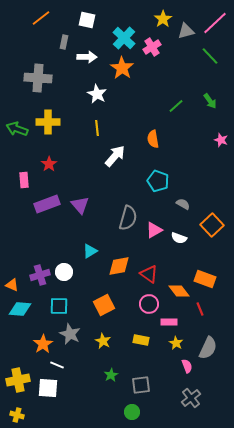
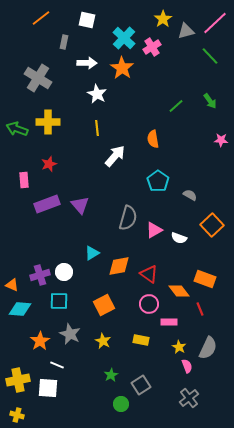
white arrow at (87, 57): moved 6 px down
gray cross at (38, 78): rotated 28 degrees clockwise
pink star at (221, 140): rotated 16 degrees counterclockwise
red star at (49, 164): rotated 14 degrees clockwise
cyan pentagon at (158, 181): rotated 15 degrees clockwise
gray semicircle at (183, 204): moved 7 px right, 9 px up
cyan triangle at (90, 251): moved 2 px right, 2 px down
cyan square at (59, 306): moved 5 px up
yellow star at (176, 343): moved 3 px right, 4 px down
orange star at (43, 344): moved 3 px left, 3 px up
gray square at (141, 385): rotated 24 degrees counterclockwise
gray cross at (191, 398): moved 2 px left
green circle at (132, 412): moved 11 px left, 8 px up
